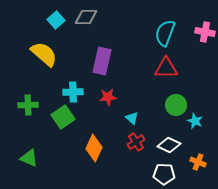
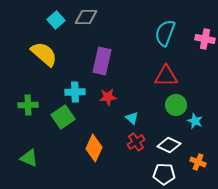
pink cross: moved 7 px down
red triangle: moved 8 px down
cyan cross: moved 2 px right
